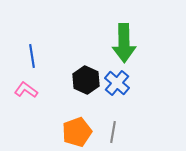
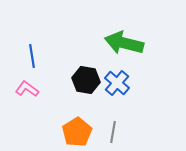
green arrow: rotated 105 degrees clockwise
black hexagon: rotated 16 degrees counterclockwise
pink L-shape: moved 1 px right, 1 px up
orange pentagon: rotated 12 degrees counterclockwise
